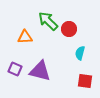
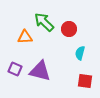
green arrow: moved 4 px left, 1 px down
